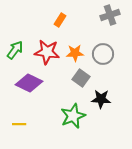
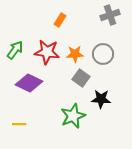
orange star: moved 1 px down
